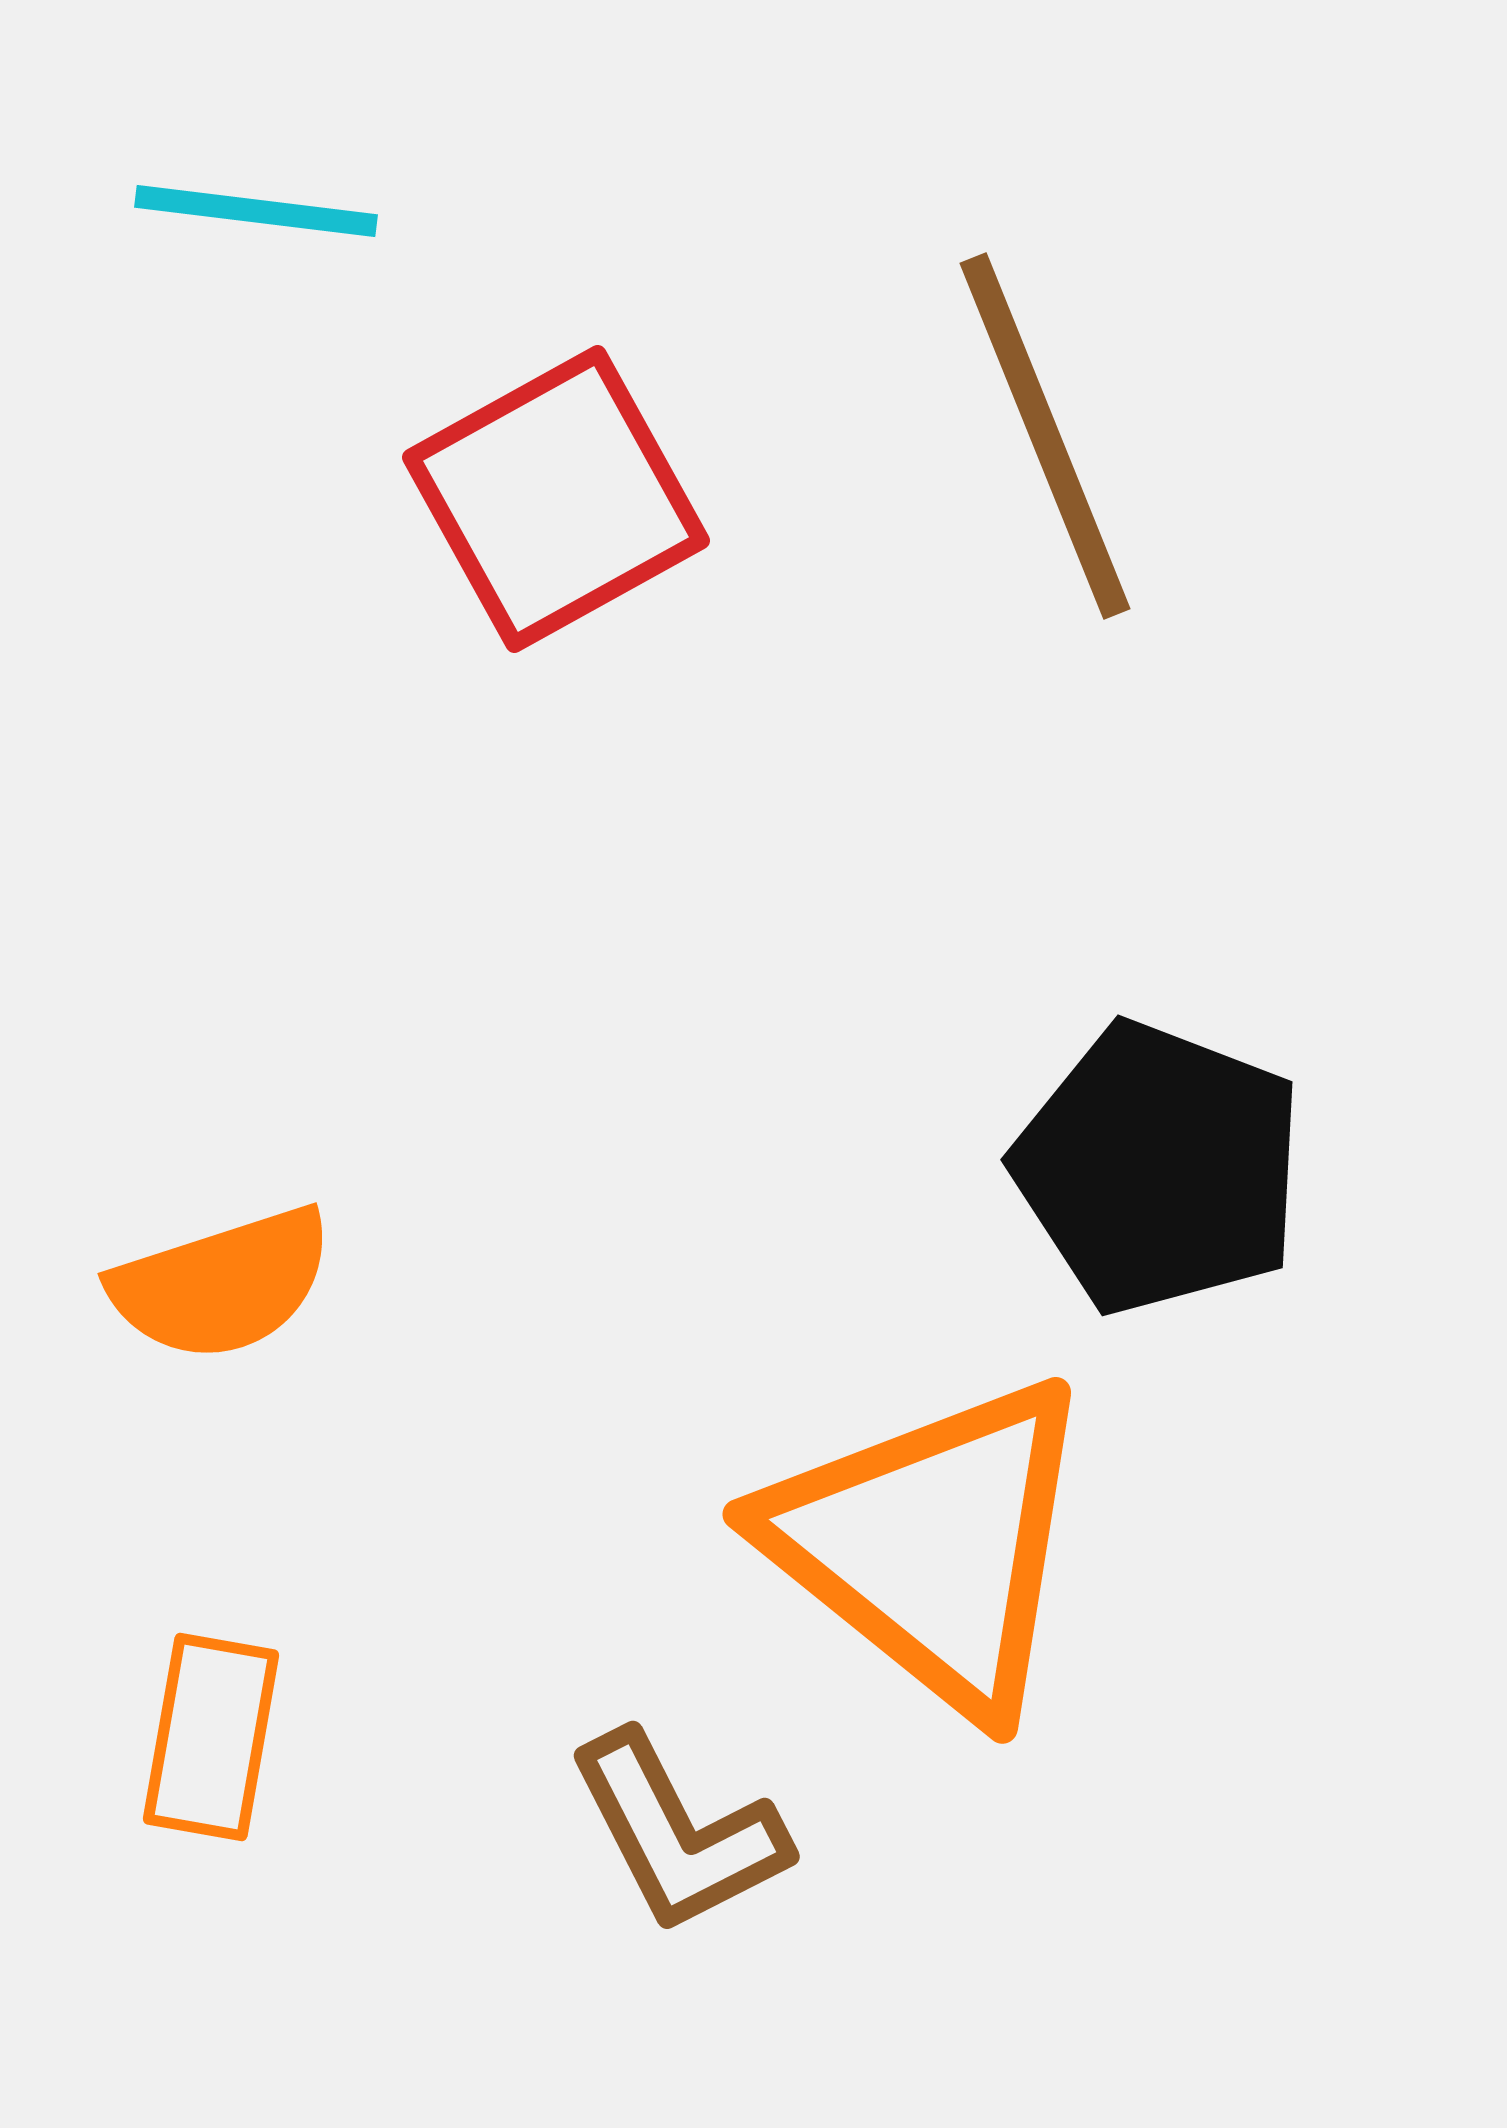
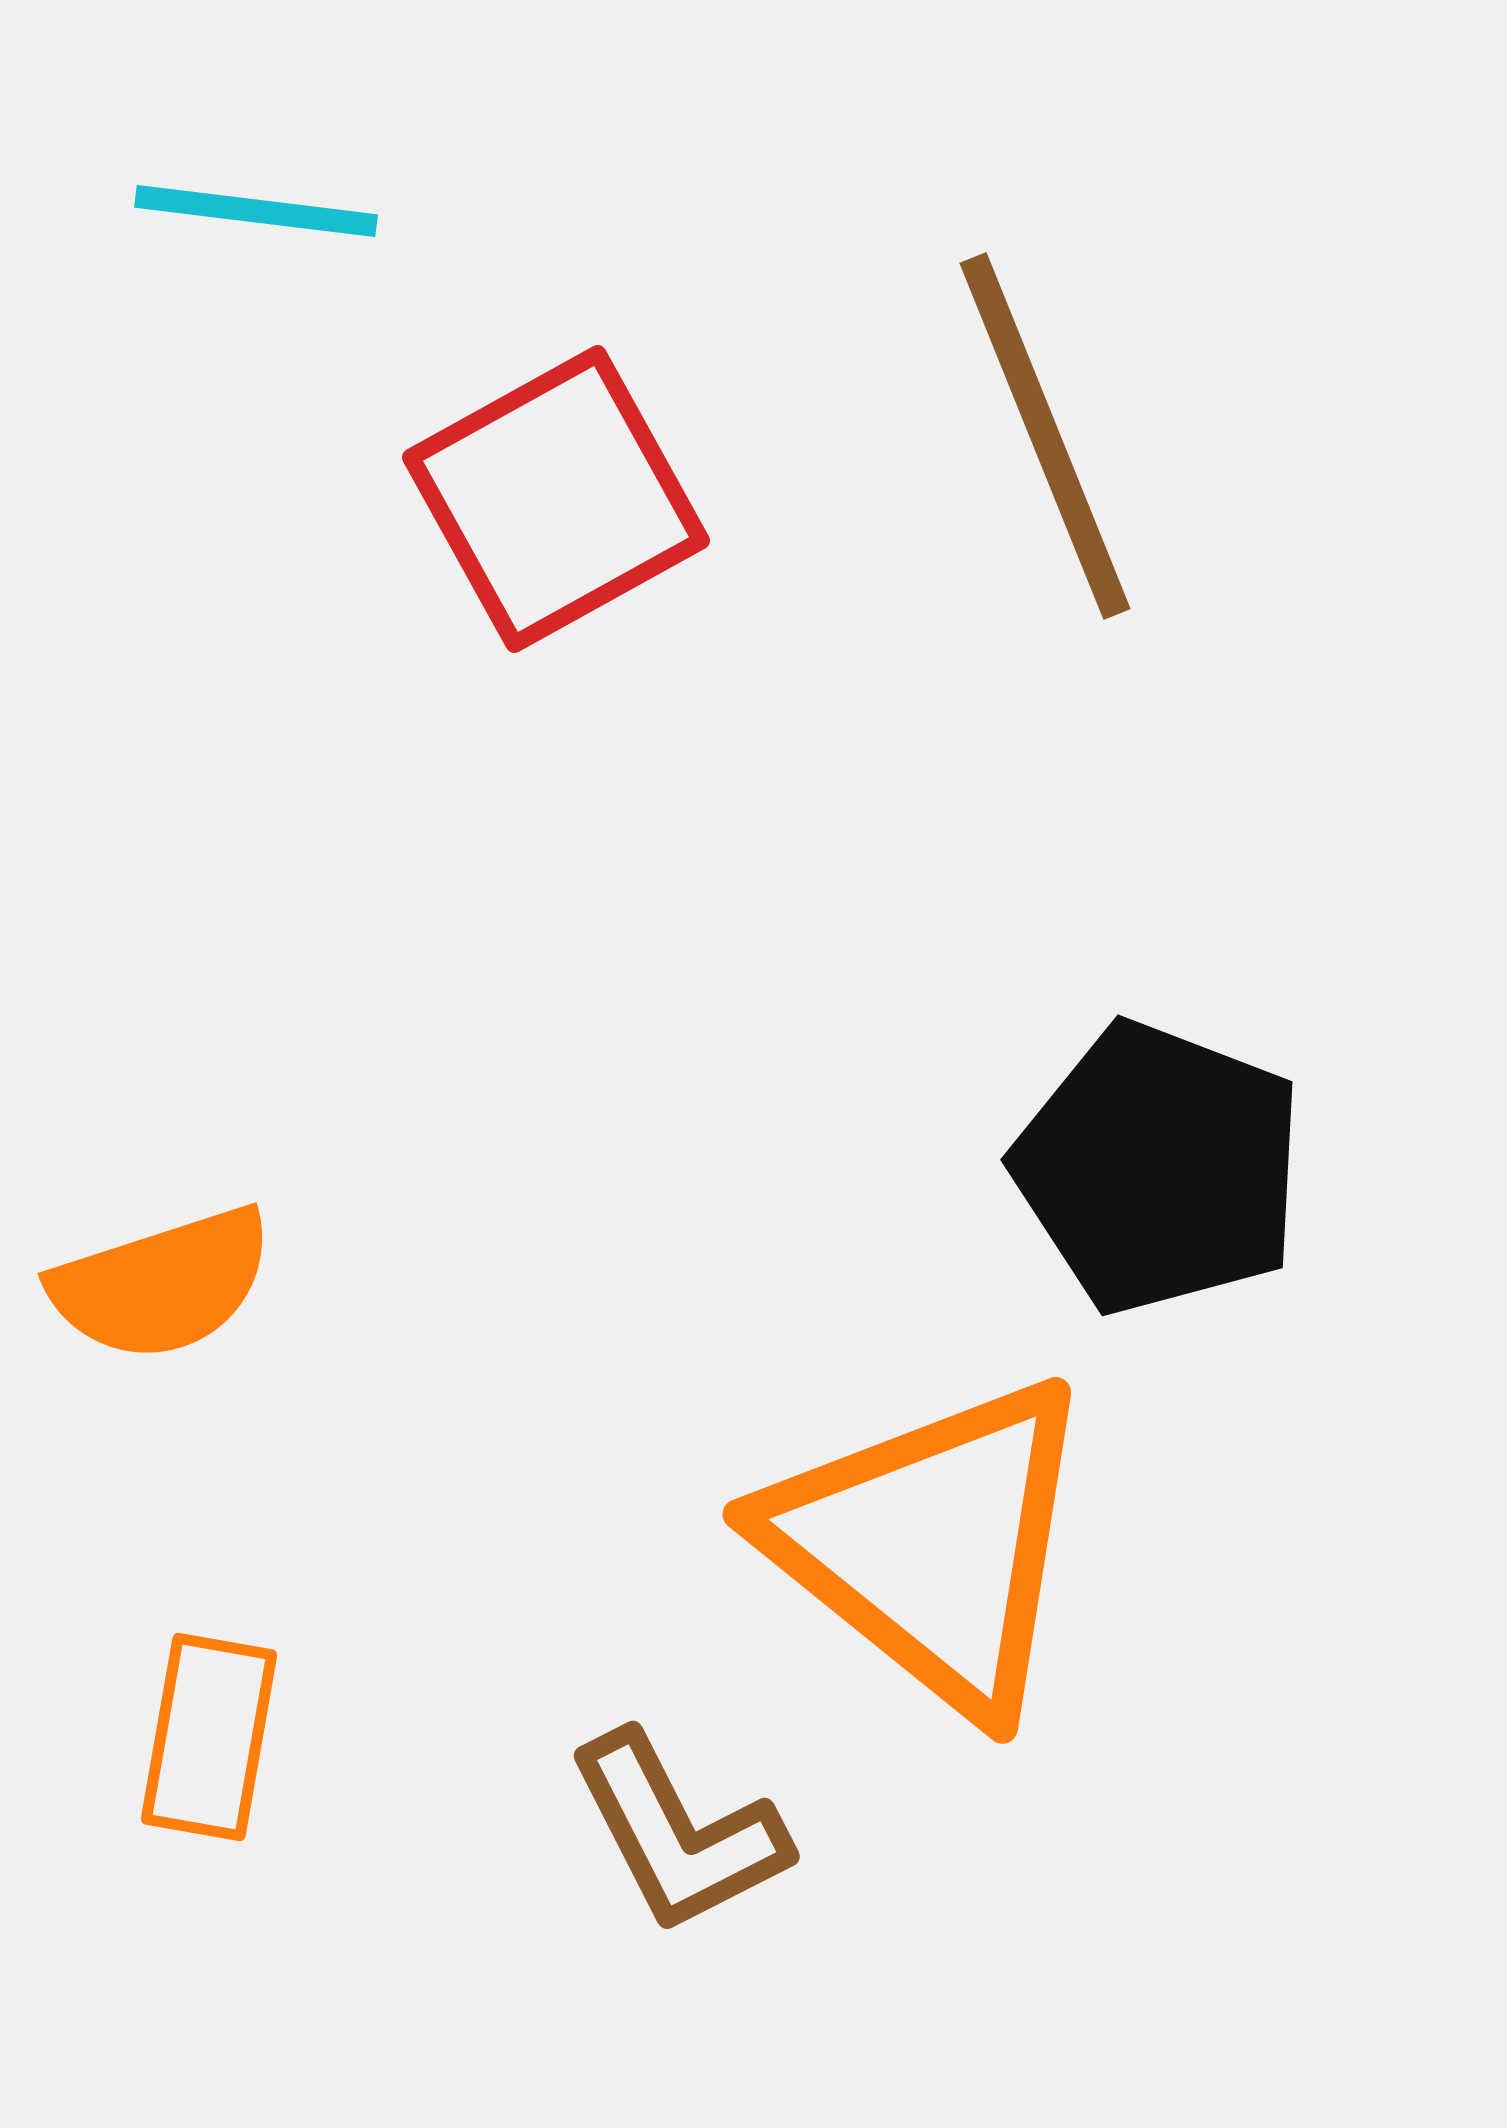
orange semicircle: moved 60 px left
orange rectangle: moved 2 px left
